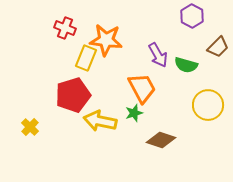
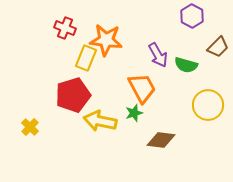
brown diamond: rotated 12 degrees counterclockwise
